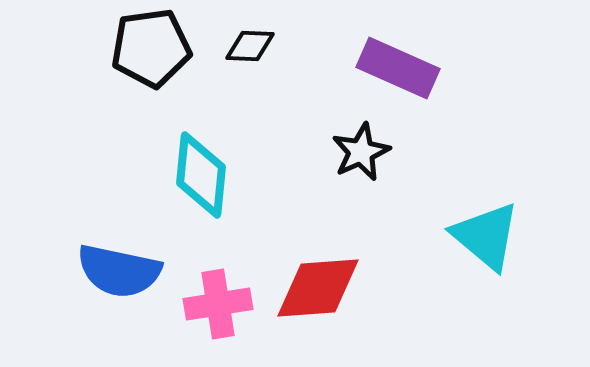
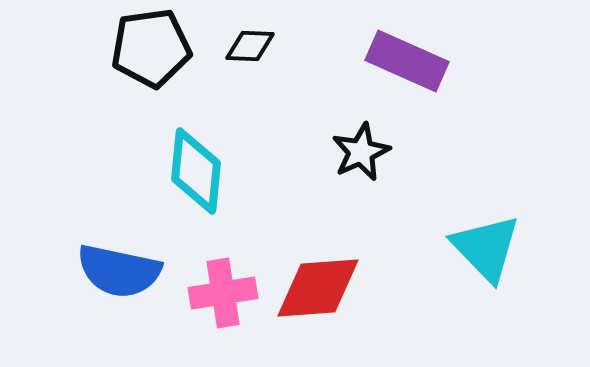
purple rectangle: moved 9 px right, 7 px up
cyan diamond: moved 5 px left, 4 px up
cyan triangle: moved 12 px down; rotated 6 degrees clockwise
pink cross: moved 5 px right, 11 px up
